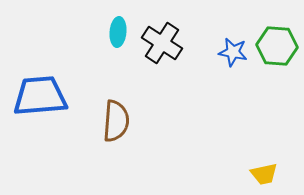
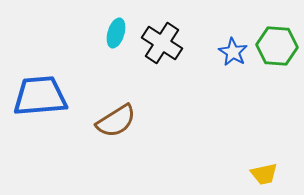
cyan ellipse: moved 2 px left, 1 px down; rotated 12 degrees clockwise
blue star: rotated 20 degrees clockwise
brown semicircle: rotated 54 degrees clockwise
